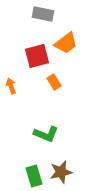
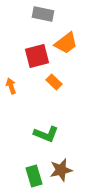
orange rectangle: rotated 14 degrees counterclockwise
brown star: moved 2 px up
